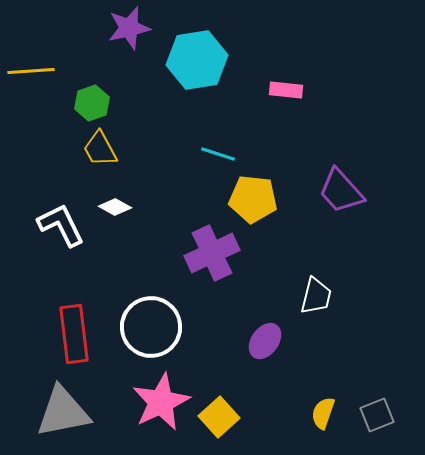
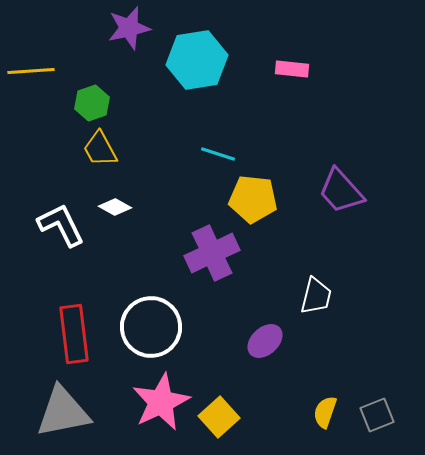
pink rectangle: moved 6 px right, 21 px up
purple ellipse: rotated 12 degrees clockwise
yellow semicircle: moved 2 px right, 1 px up
